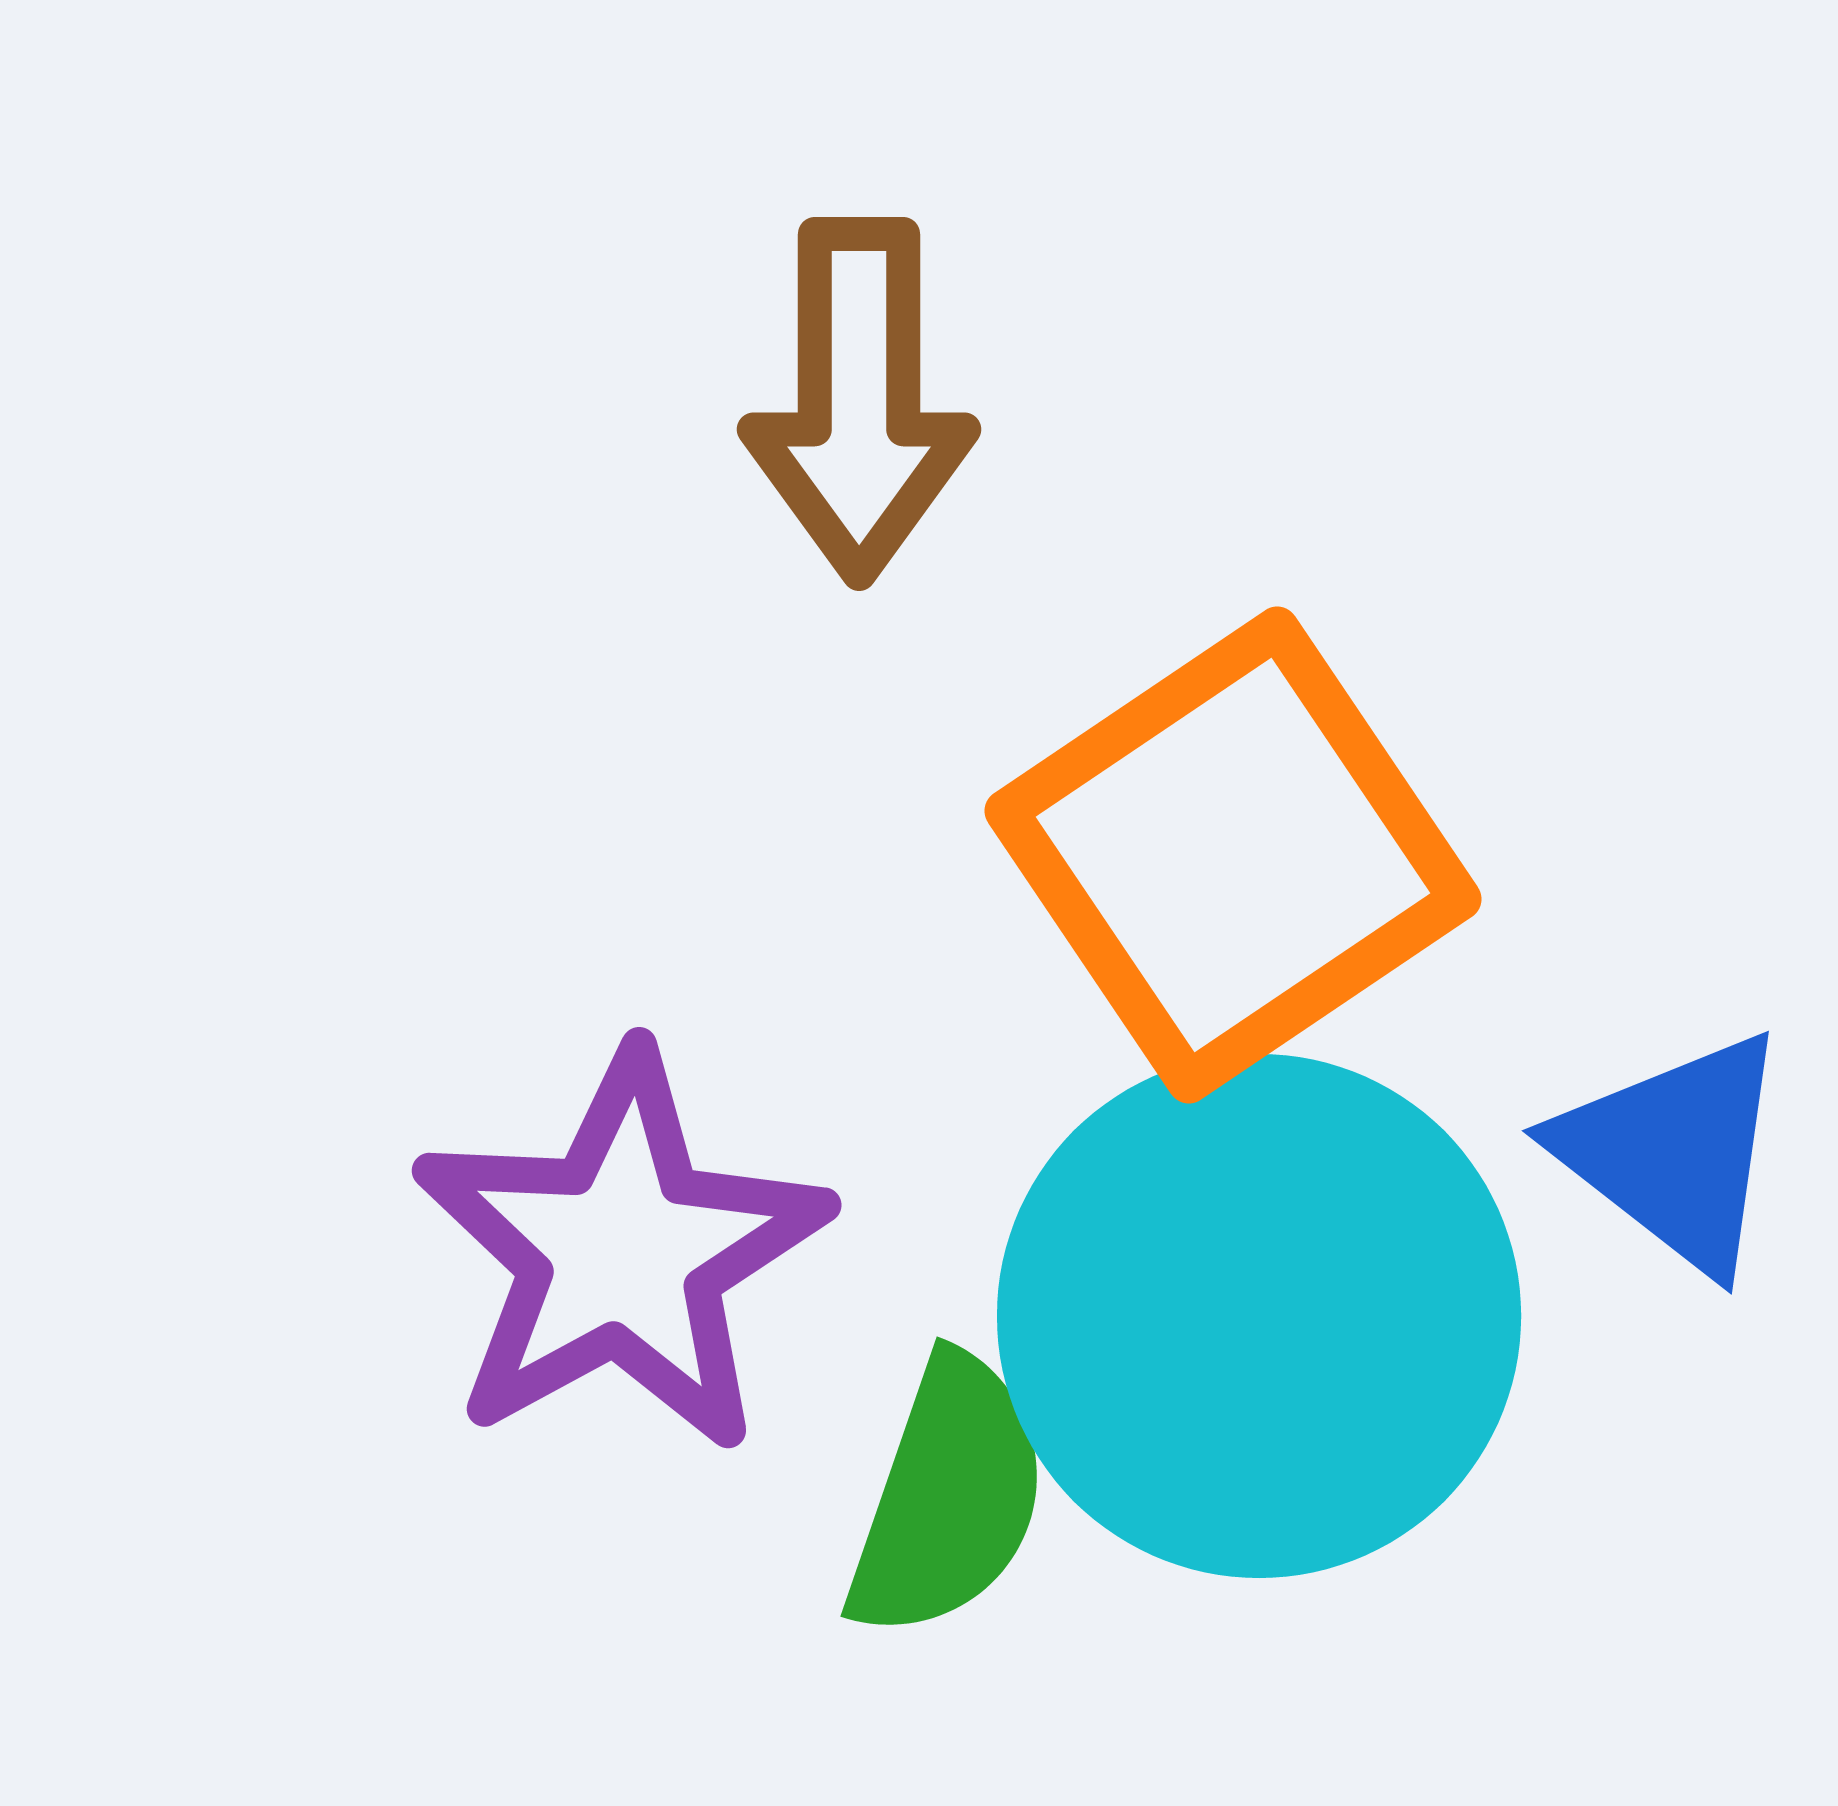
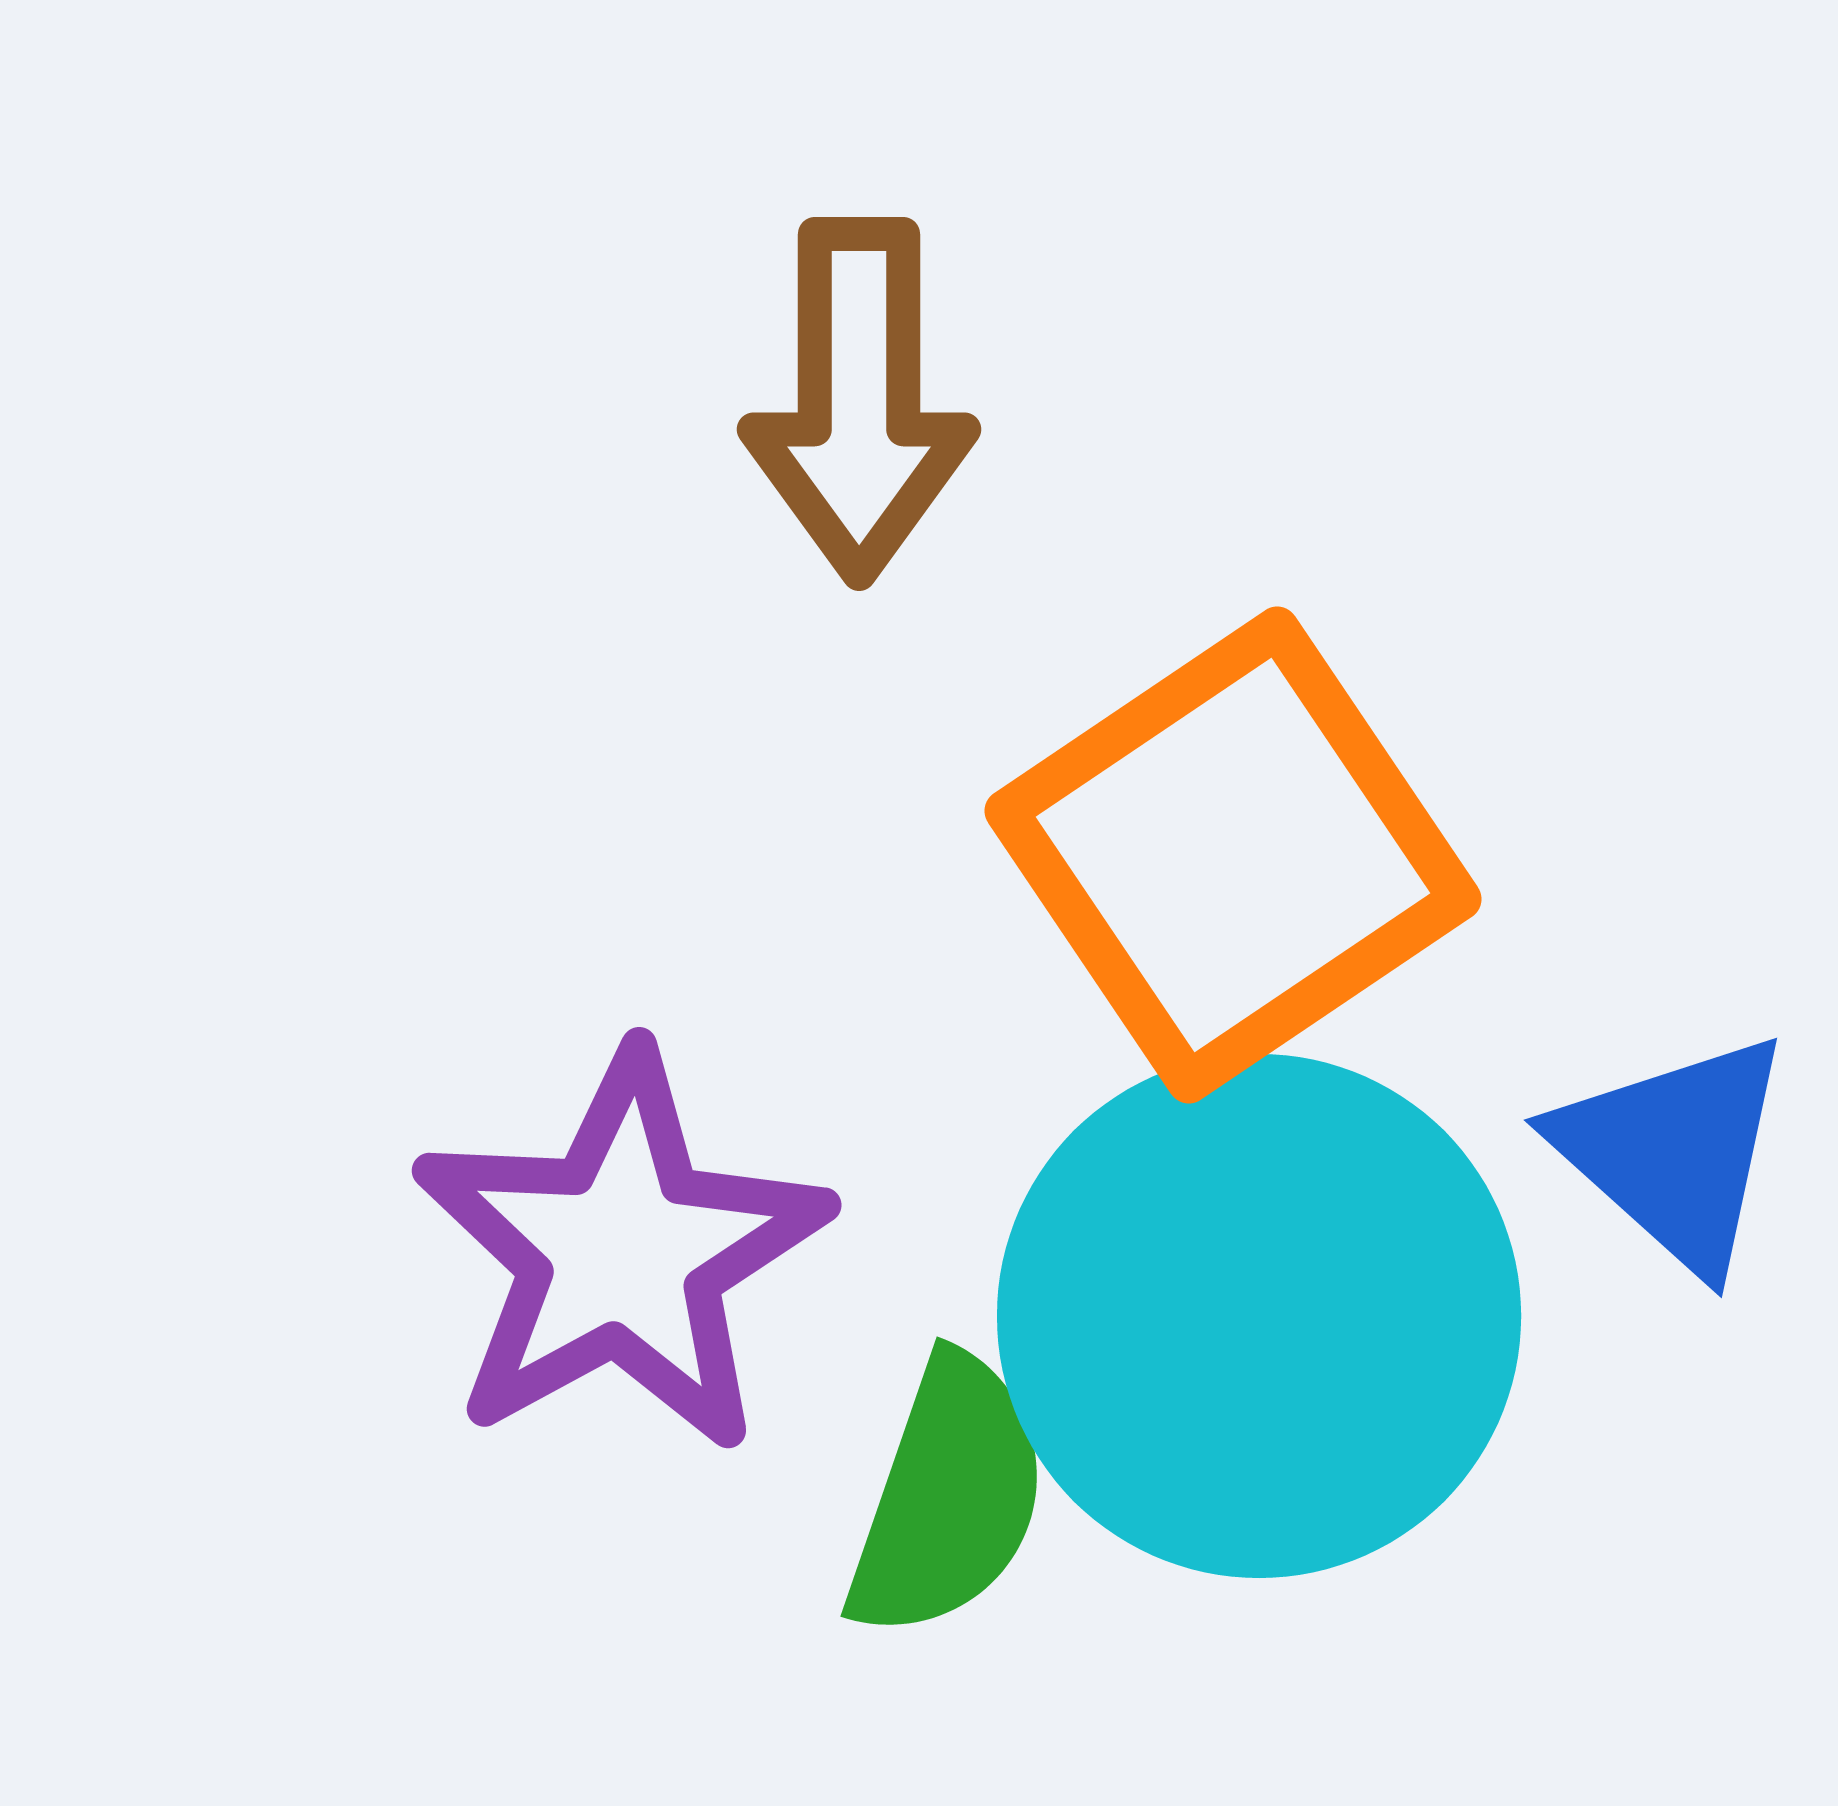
blue triangle: rotated 4 degrees clockwise
